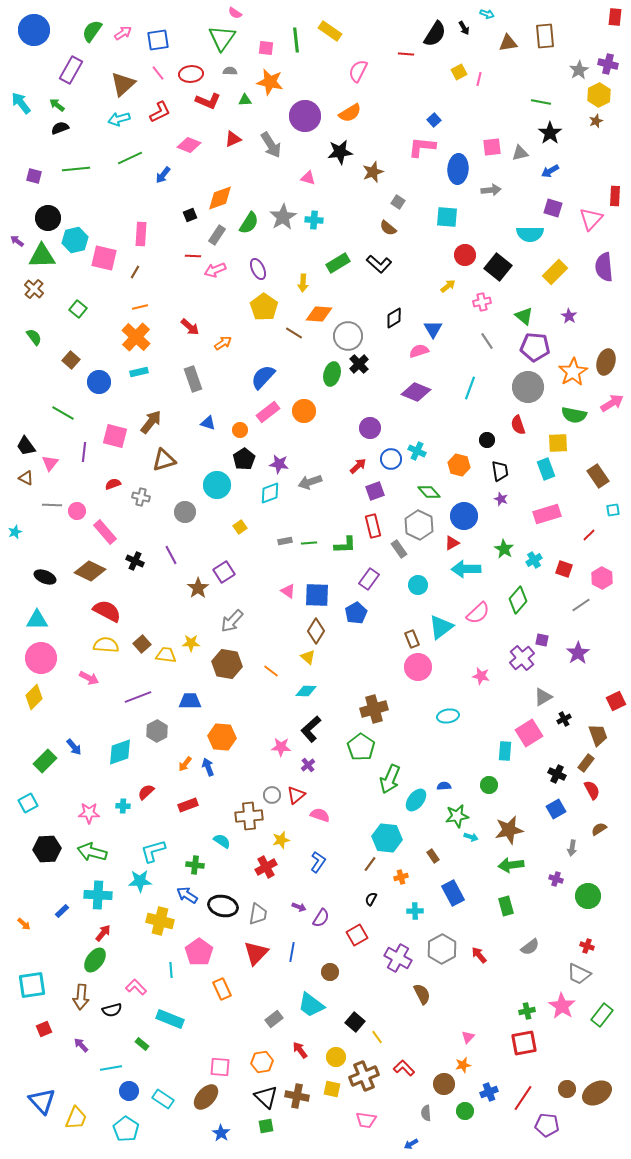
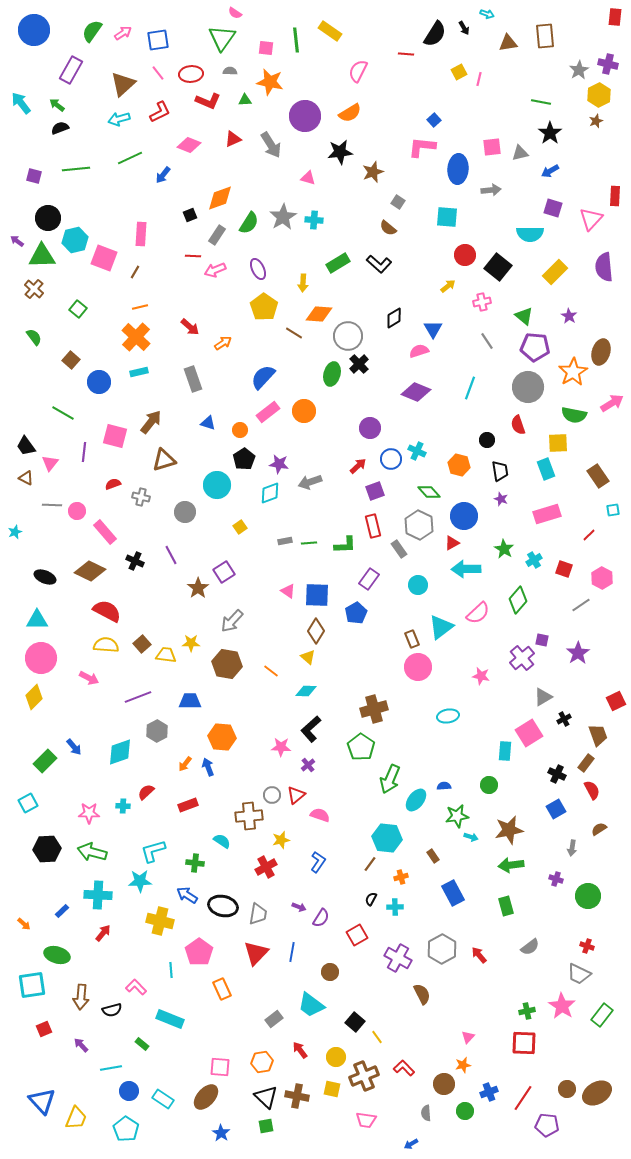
pink square at (104, 258): rotated 8 degrees clockwise
brown ellipse at (606, 362): moved 5 px left, 10 px up
green cross at (195, 865): moved 2 px up
cyan cross at (415, 911): moved 20 px left, 4 px up
green ellipse at (95, 960): moved 38 px left, 5 px up; rotated 70 degrees clockwise
red square at (524, 1043): rotated 12 degrees clockwise
